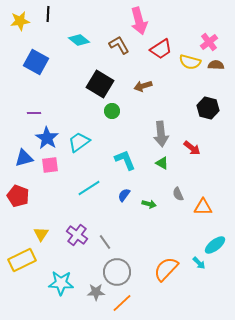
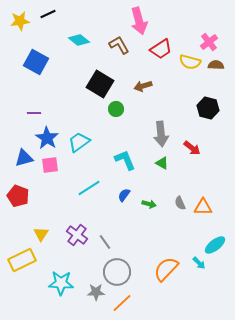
black line: rotated 63 degrees clockwise
green circle: moved 4 px right, 2 px up
gray semicircle: moved 2 px right, 9 px down
